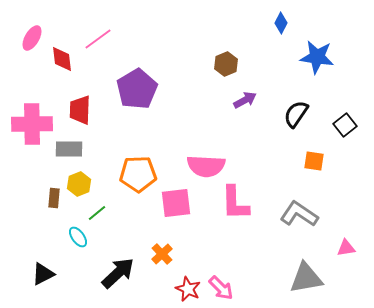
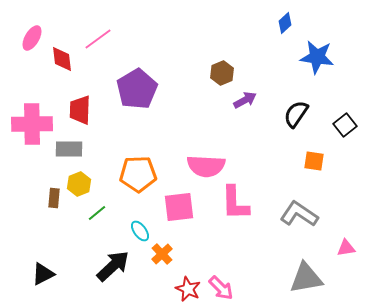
blue diamond: moved 4 px right; rotated 20 degrees clockwise
brown hexagon: moved 4 px left, 9 px down
pink square: moved 3 px right, 4 px down
cyan ellipse: moved 62 px right, 6 px up
black arrow: moved 5 px left, 7 px up
